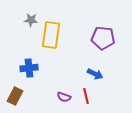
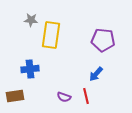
purple pentagon: moved 2 px down
blue cross: moved 1 px right, 1 px down
blue arrow: moved 1 px right; rotated 105 degrees clockwise
brown rectangle: rotated 54 degrees clockwise
